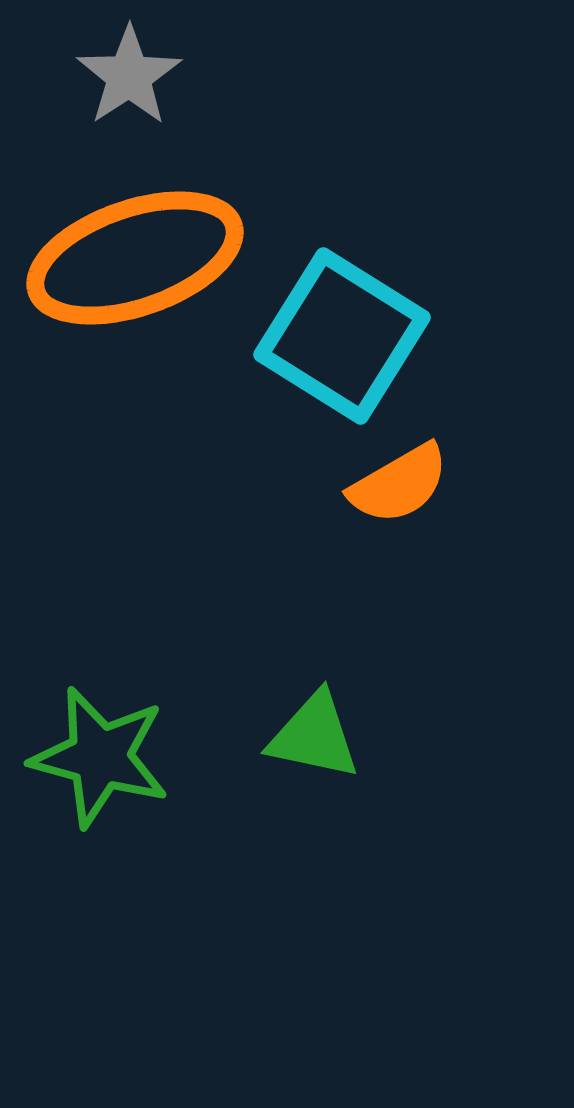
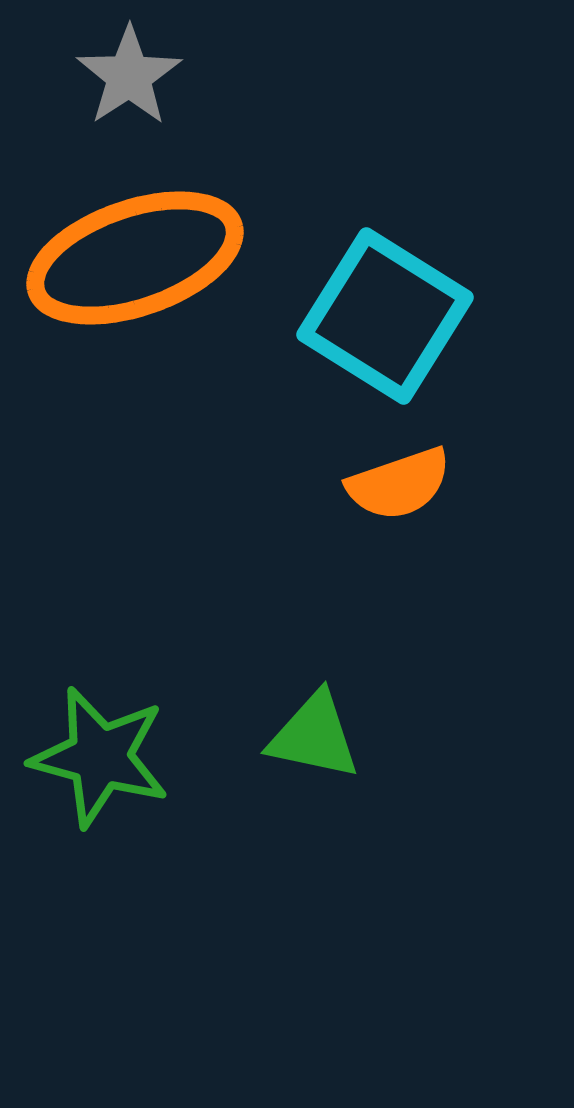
cyan square: moved 43 px right, 20 px up
orange semicircle: rotated 11 degrees clockwise
